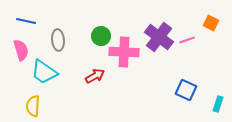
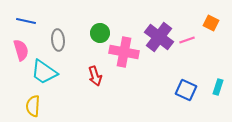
green circle: moved 1 px left, 3 px up
pink cross: rotated 8 degrees clockwise
red arrow: rotated 102 degrees clockwise
cyan rectangle: moved 17 px up
